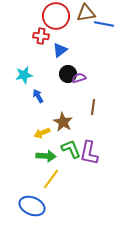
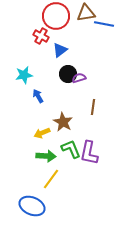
red cross: rotated 21 degrees clockwise
